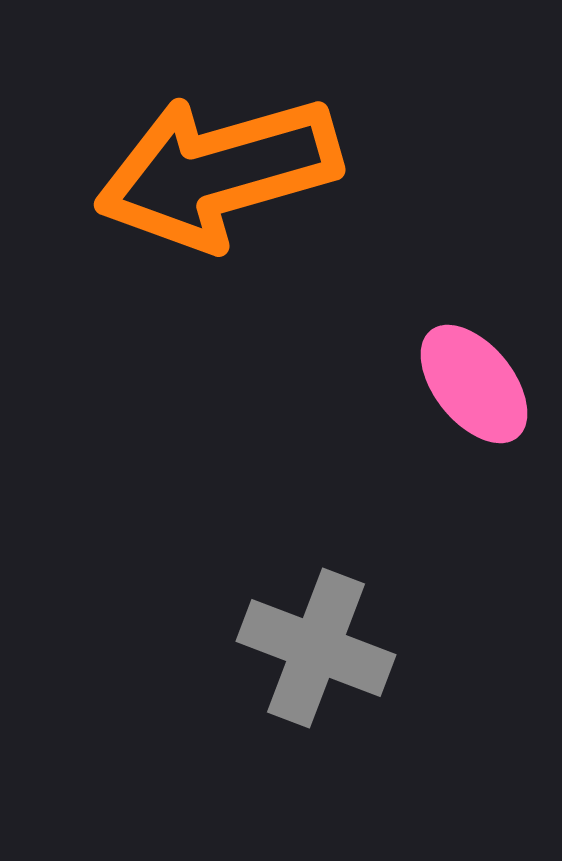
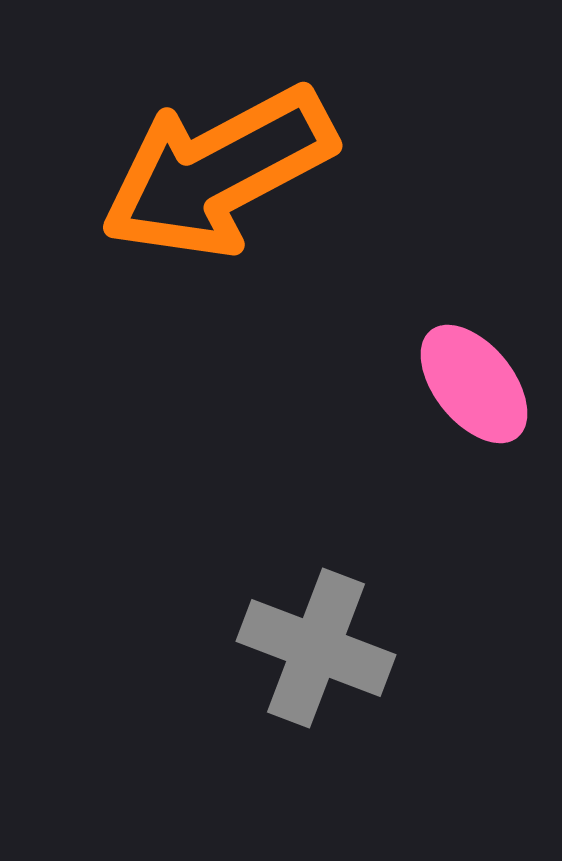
orange arrow: rotated 12 degrees counterclockwise
